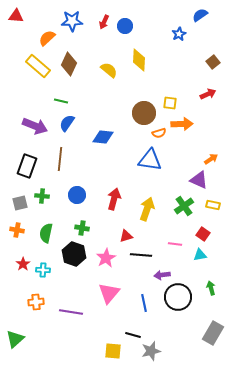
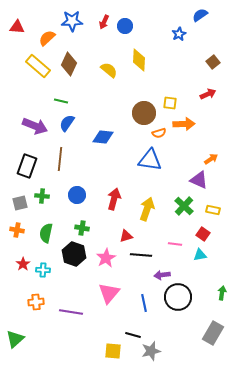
red triangle at (16, 16): moved 1 px right, 11 px down
orange arrow at (182, 124): moved 2 px right
yellow rectangle at (213, 205): moved 5 px down
green cross at (184, 206): rotated 12 degrees counterclockwise
green arrow at (211, 288): moved 11 px right, 5 px down; rotated 24 degrees clockwise
